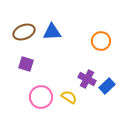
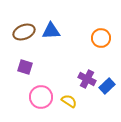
blue triangle: moved 1 px left, 1 px up
orange circle: moved 3 px up
purple square: moved 1 px left, 3 px down
yellow semicircle: moved 4 px down
